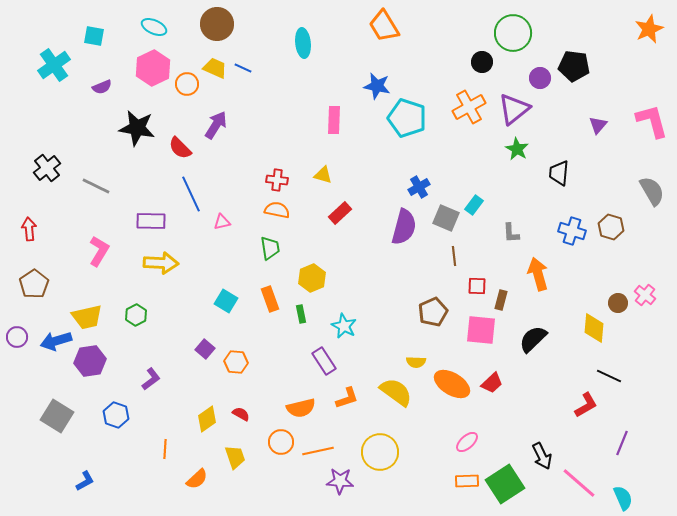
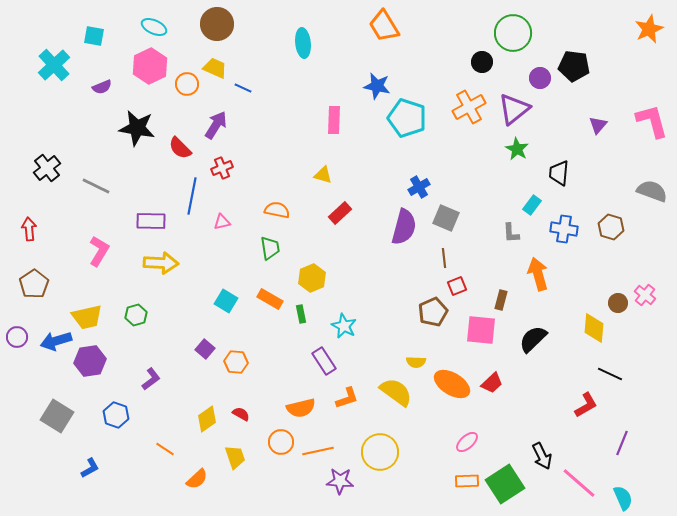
cyan cross at (54, 65): rotated 8 degrees counterclockwise
pink hexagon at (153, 68): moved 3 px left, 2 px up
blue line at (243, 68): moved 20 px down
red cross at (277, 180): moved 55 px left, 12 px up; rotated 30 degrees counterclockwise
gray semicircle at (652, 191): rotated 40 degrees counterclockwise
blue line at (191, 194): moved 1 px right, 2 px down; rotated 36 degrees clockwise
cyan rectangle at (474, 205): moved 58 px right
blue cross at (572, 231): moved 8 px left, 2 px up; rotated 8 degrees counterclockwise
brown line at (454, 256): moved 10 px left, 2 px down
red square at (477, 286): moved 20 px left; rotated 24 degrees counterclockwise
orange rectangle at (270, 299): rotated 40 degrees counterclockwise
green hexagon at (136, 315): rotated 10 degrees clockwise
black line at (609, 376): moved 1 px right, 2 px up
orange line at (165, 449): rotated 60 degrees counterclockwise
blue L-shape at (85, 481): moved 5 px right, 13 px up
